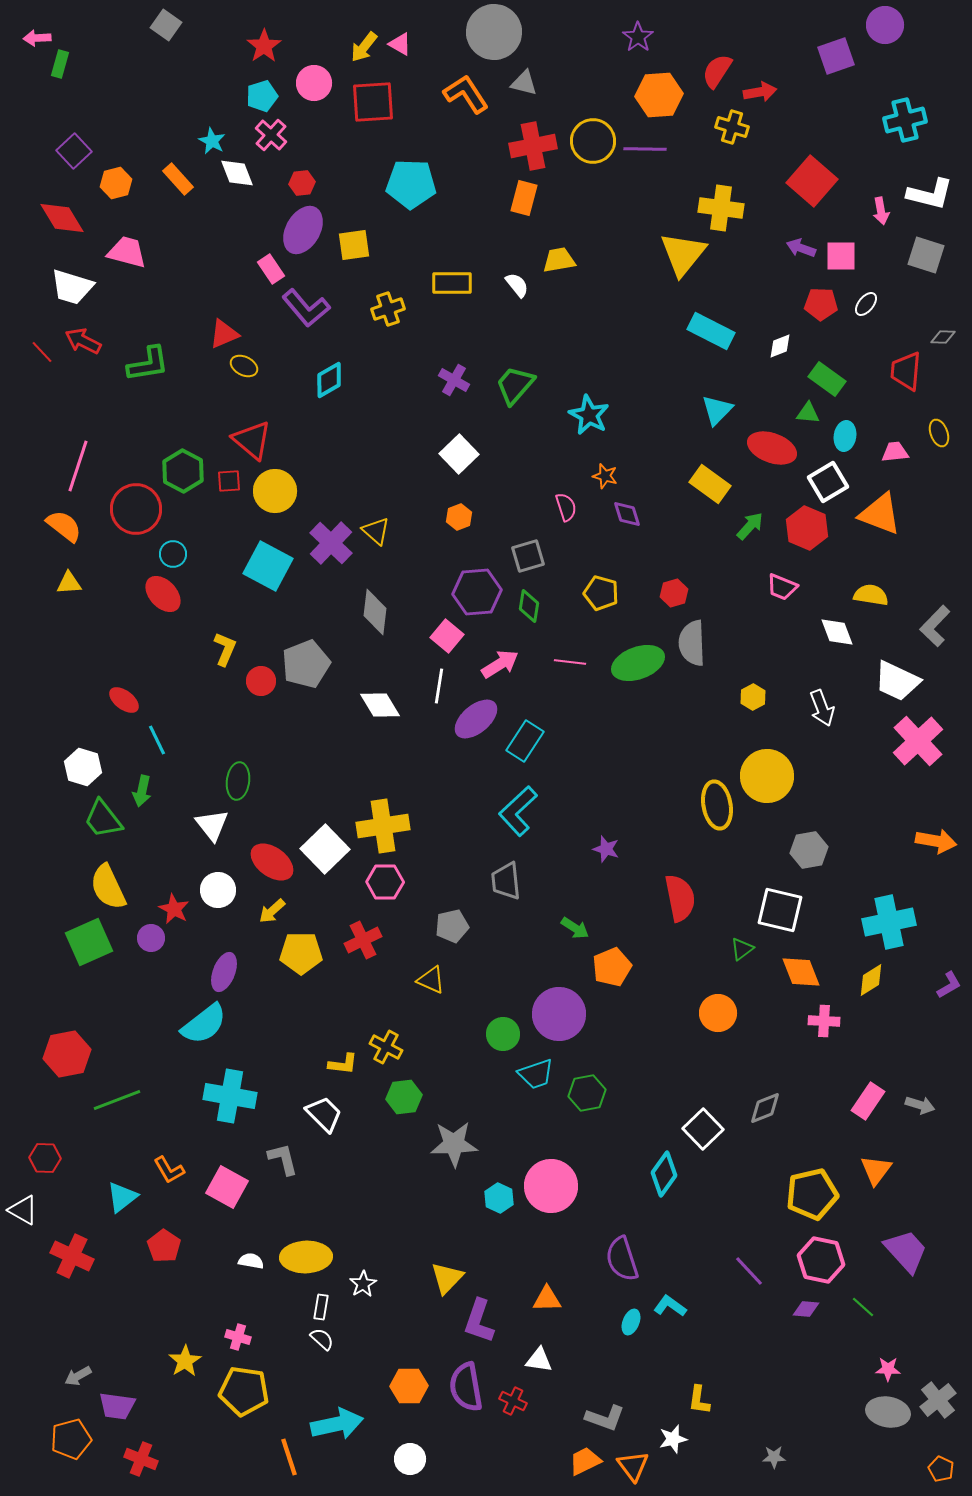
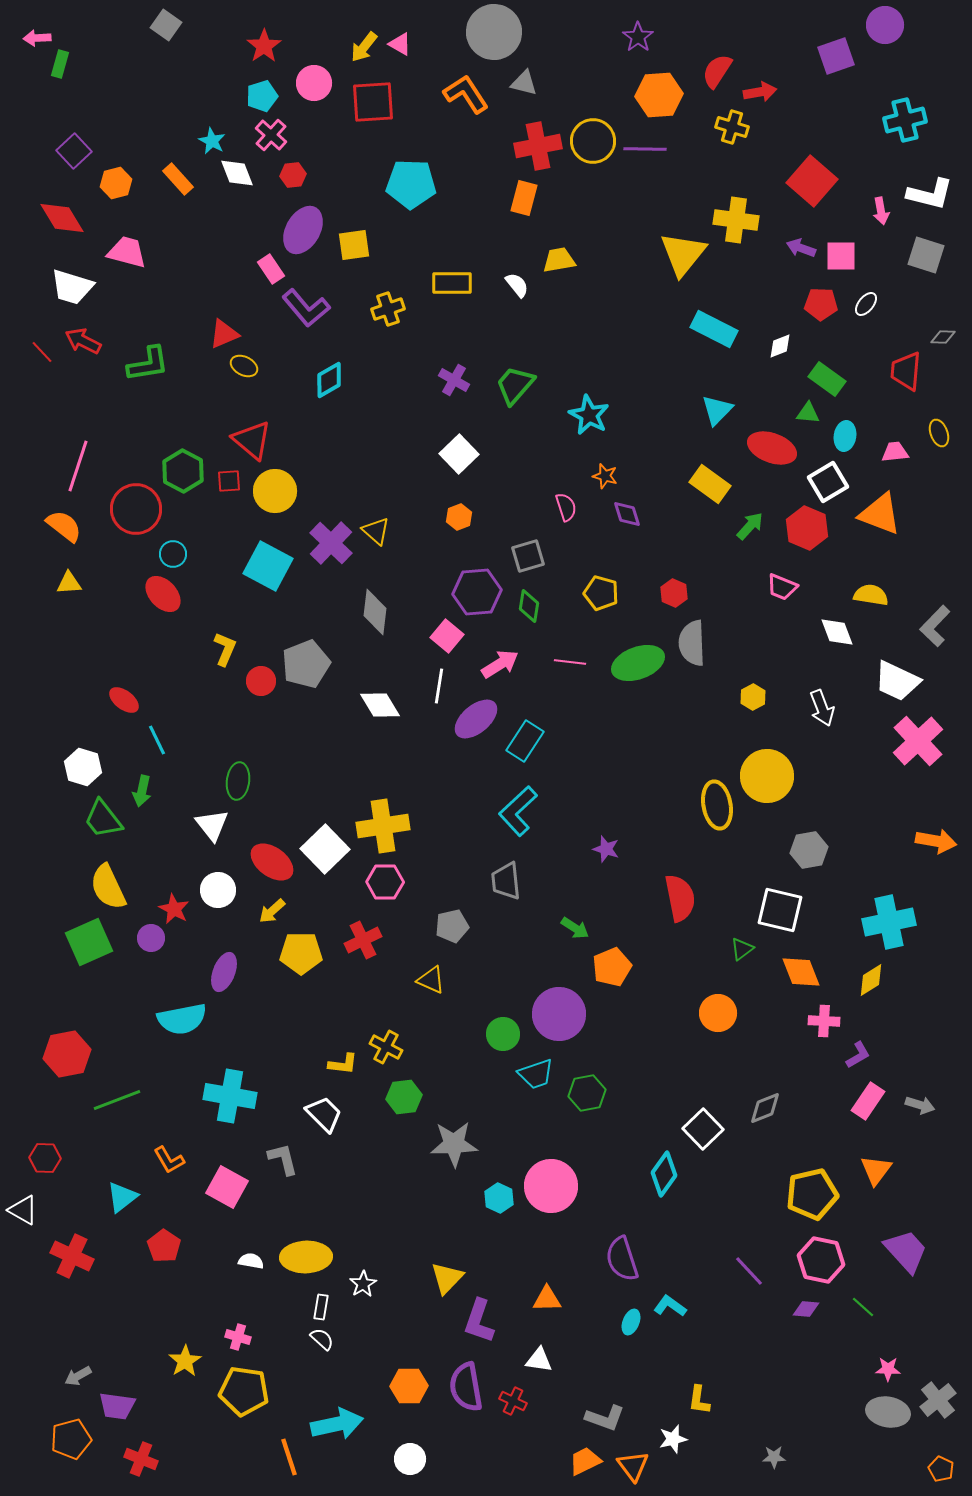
red cross at (533, 146): moved 5 px right
red hexagon at (302, 183): moved 9 px left, 8 px up
yellow cross at (721, 208): moved 15 px right, 12 px down
cyan rectangle at (711, 331): moved 3 px right, 2 px up
red hexagon at (674, 593): rotated 20 degrees counterclockwise
purple L-shape at (949, 985): moved 91 px left, 70 px down
cyan semicircle at (204, 1024): moved 22 px left, 5 px up; rotated 27 degrees clockwise
orange L-shape at (169, 1170): moved 10 px up
